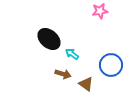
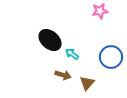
black ellipse: moved 1 px right, 1 px down
blue circle: moved 8 px up
brown arrow: moved 1 px down
brown triangle: moved 1 px right, 1 px up; rotated 35 degrees clockwise
